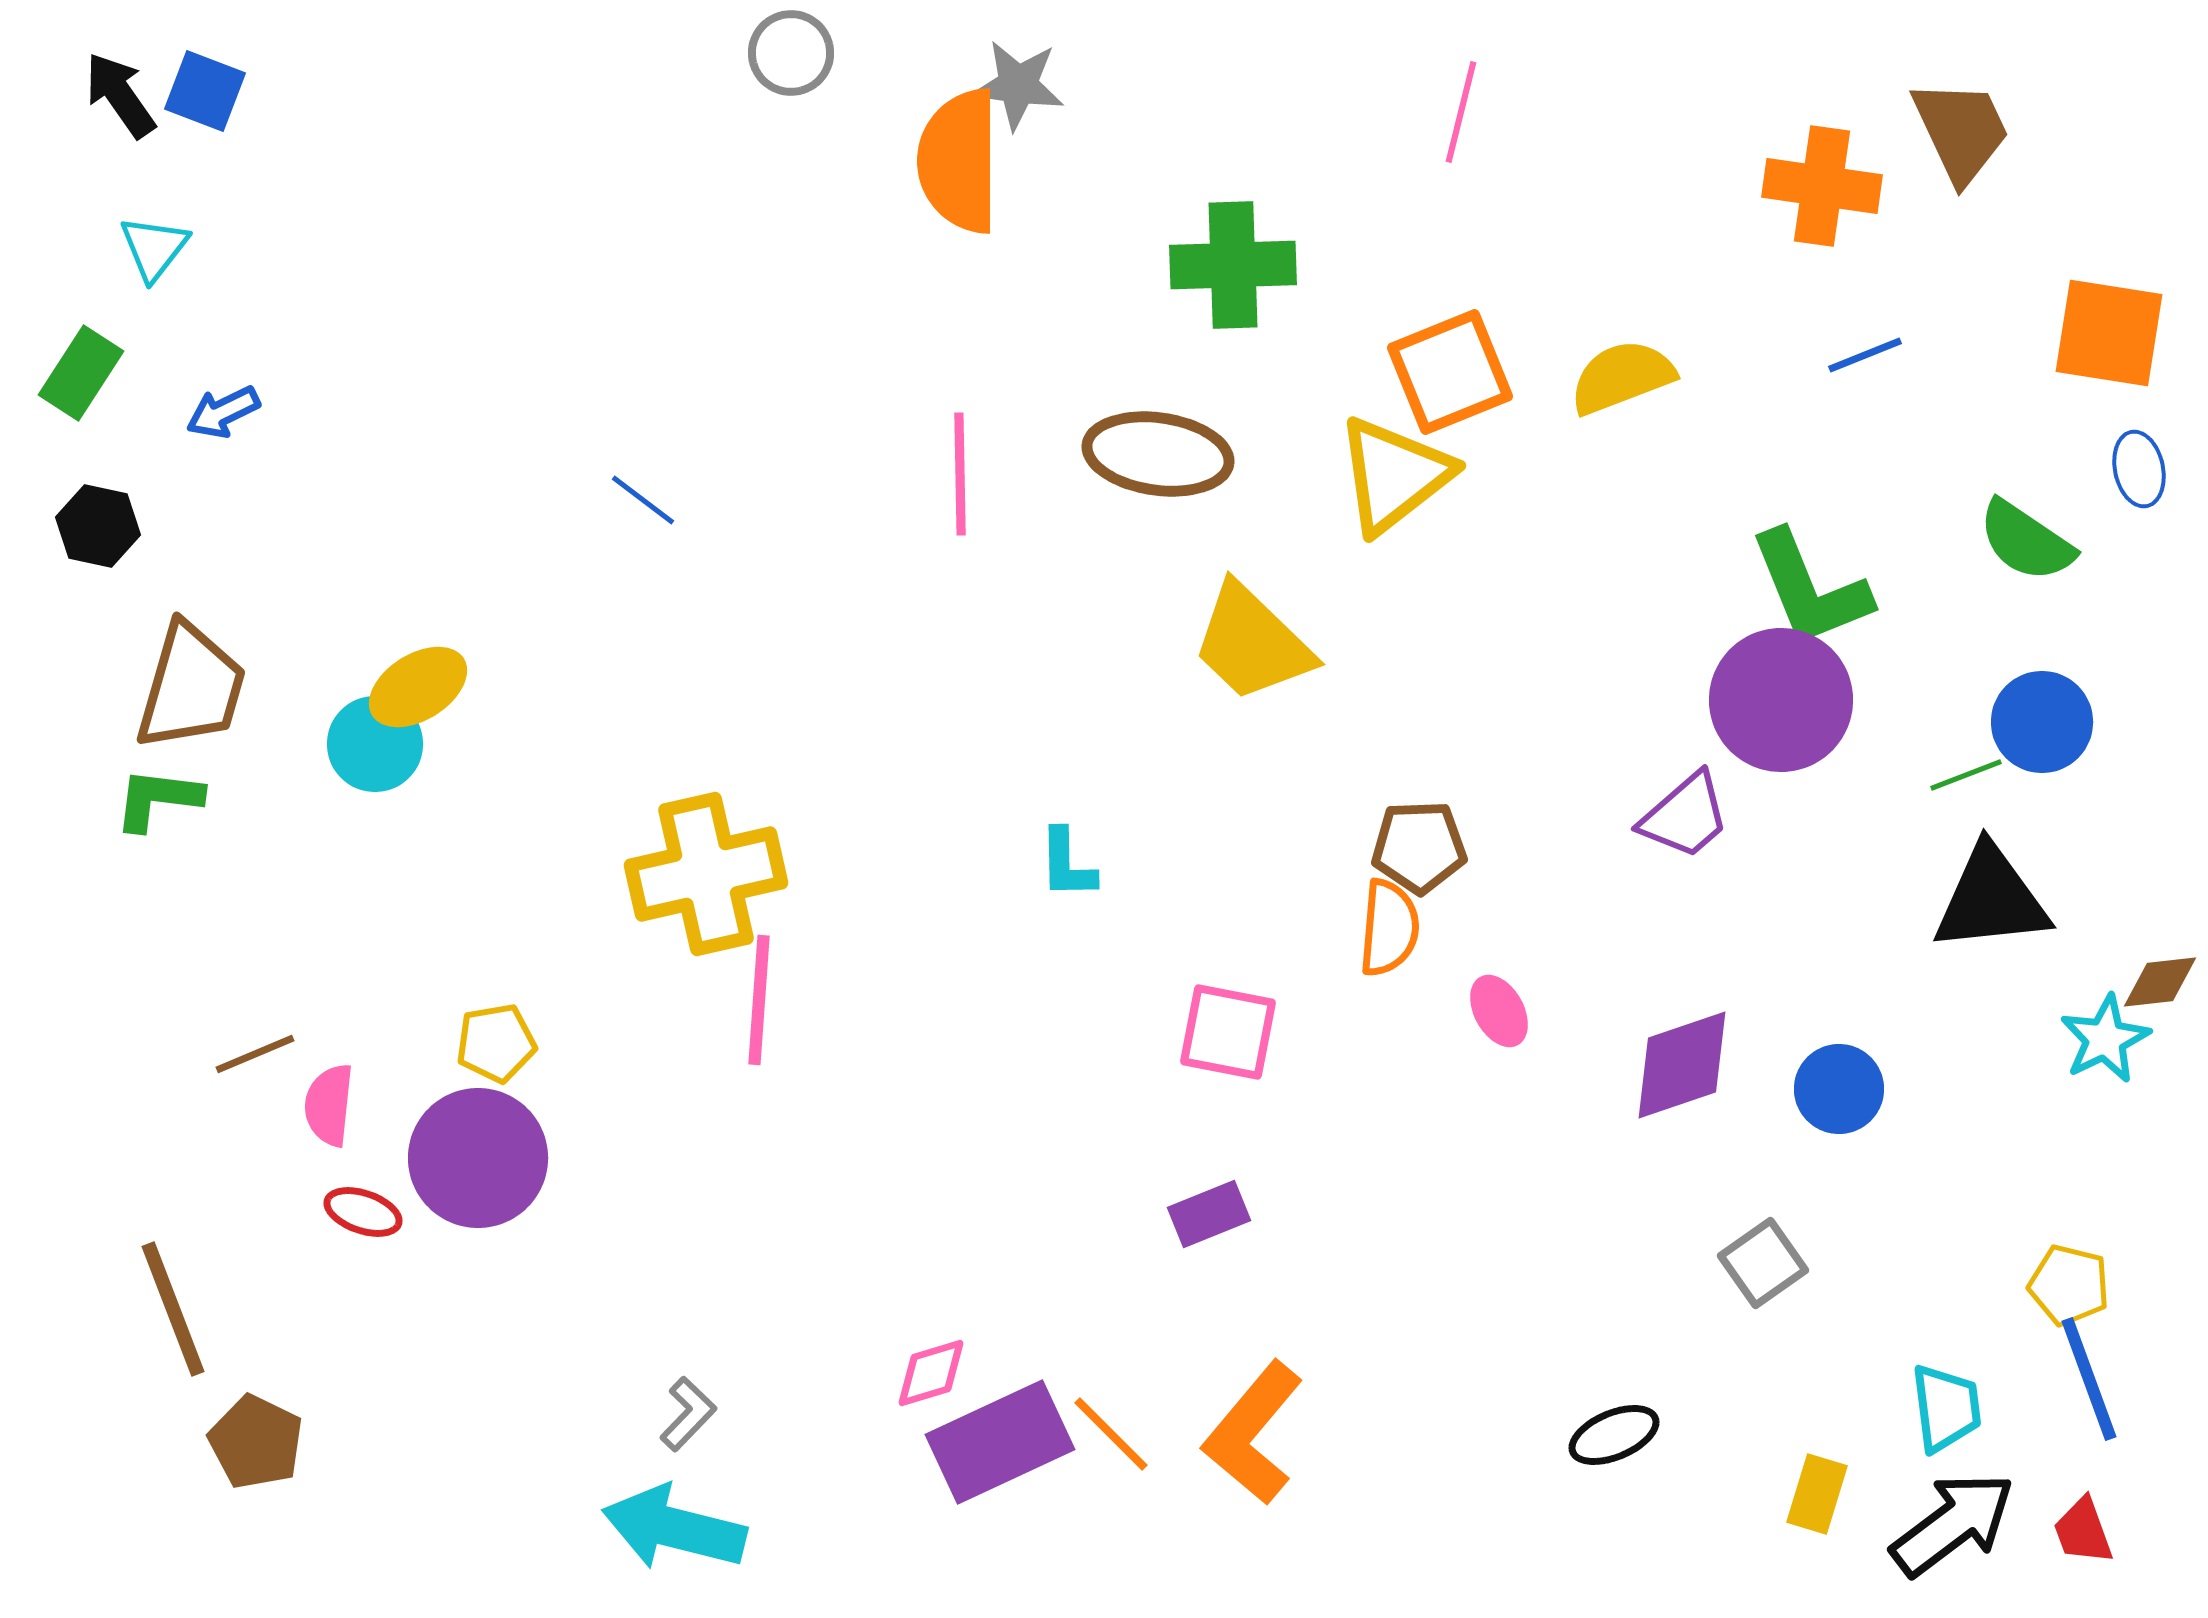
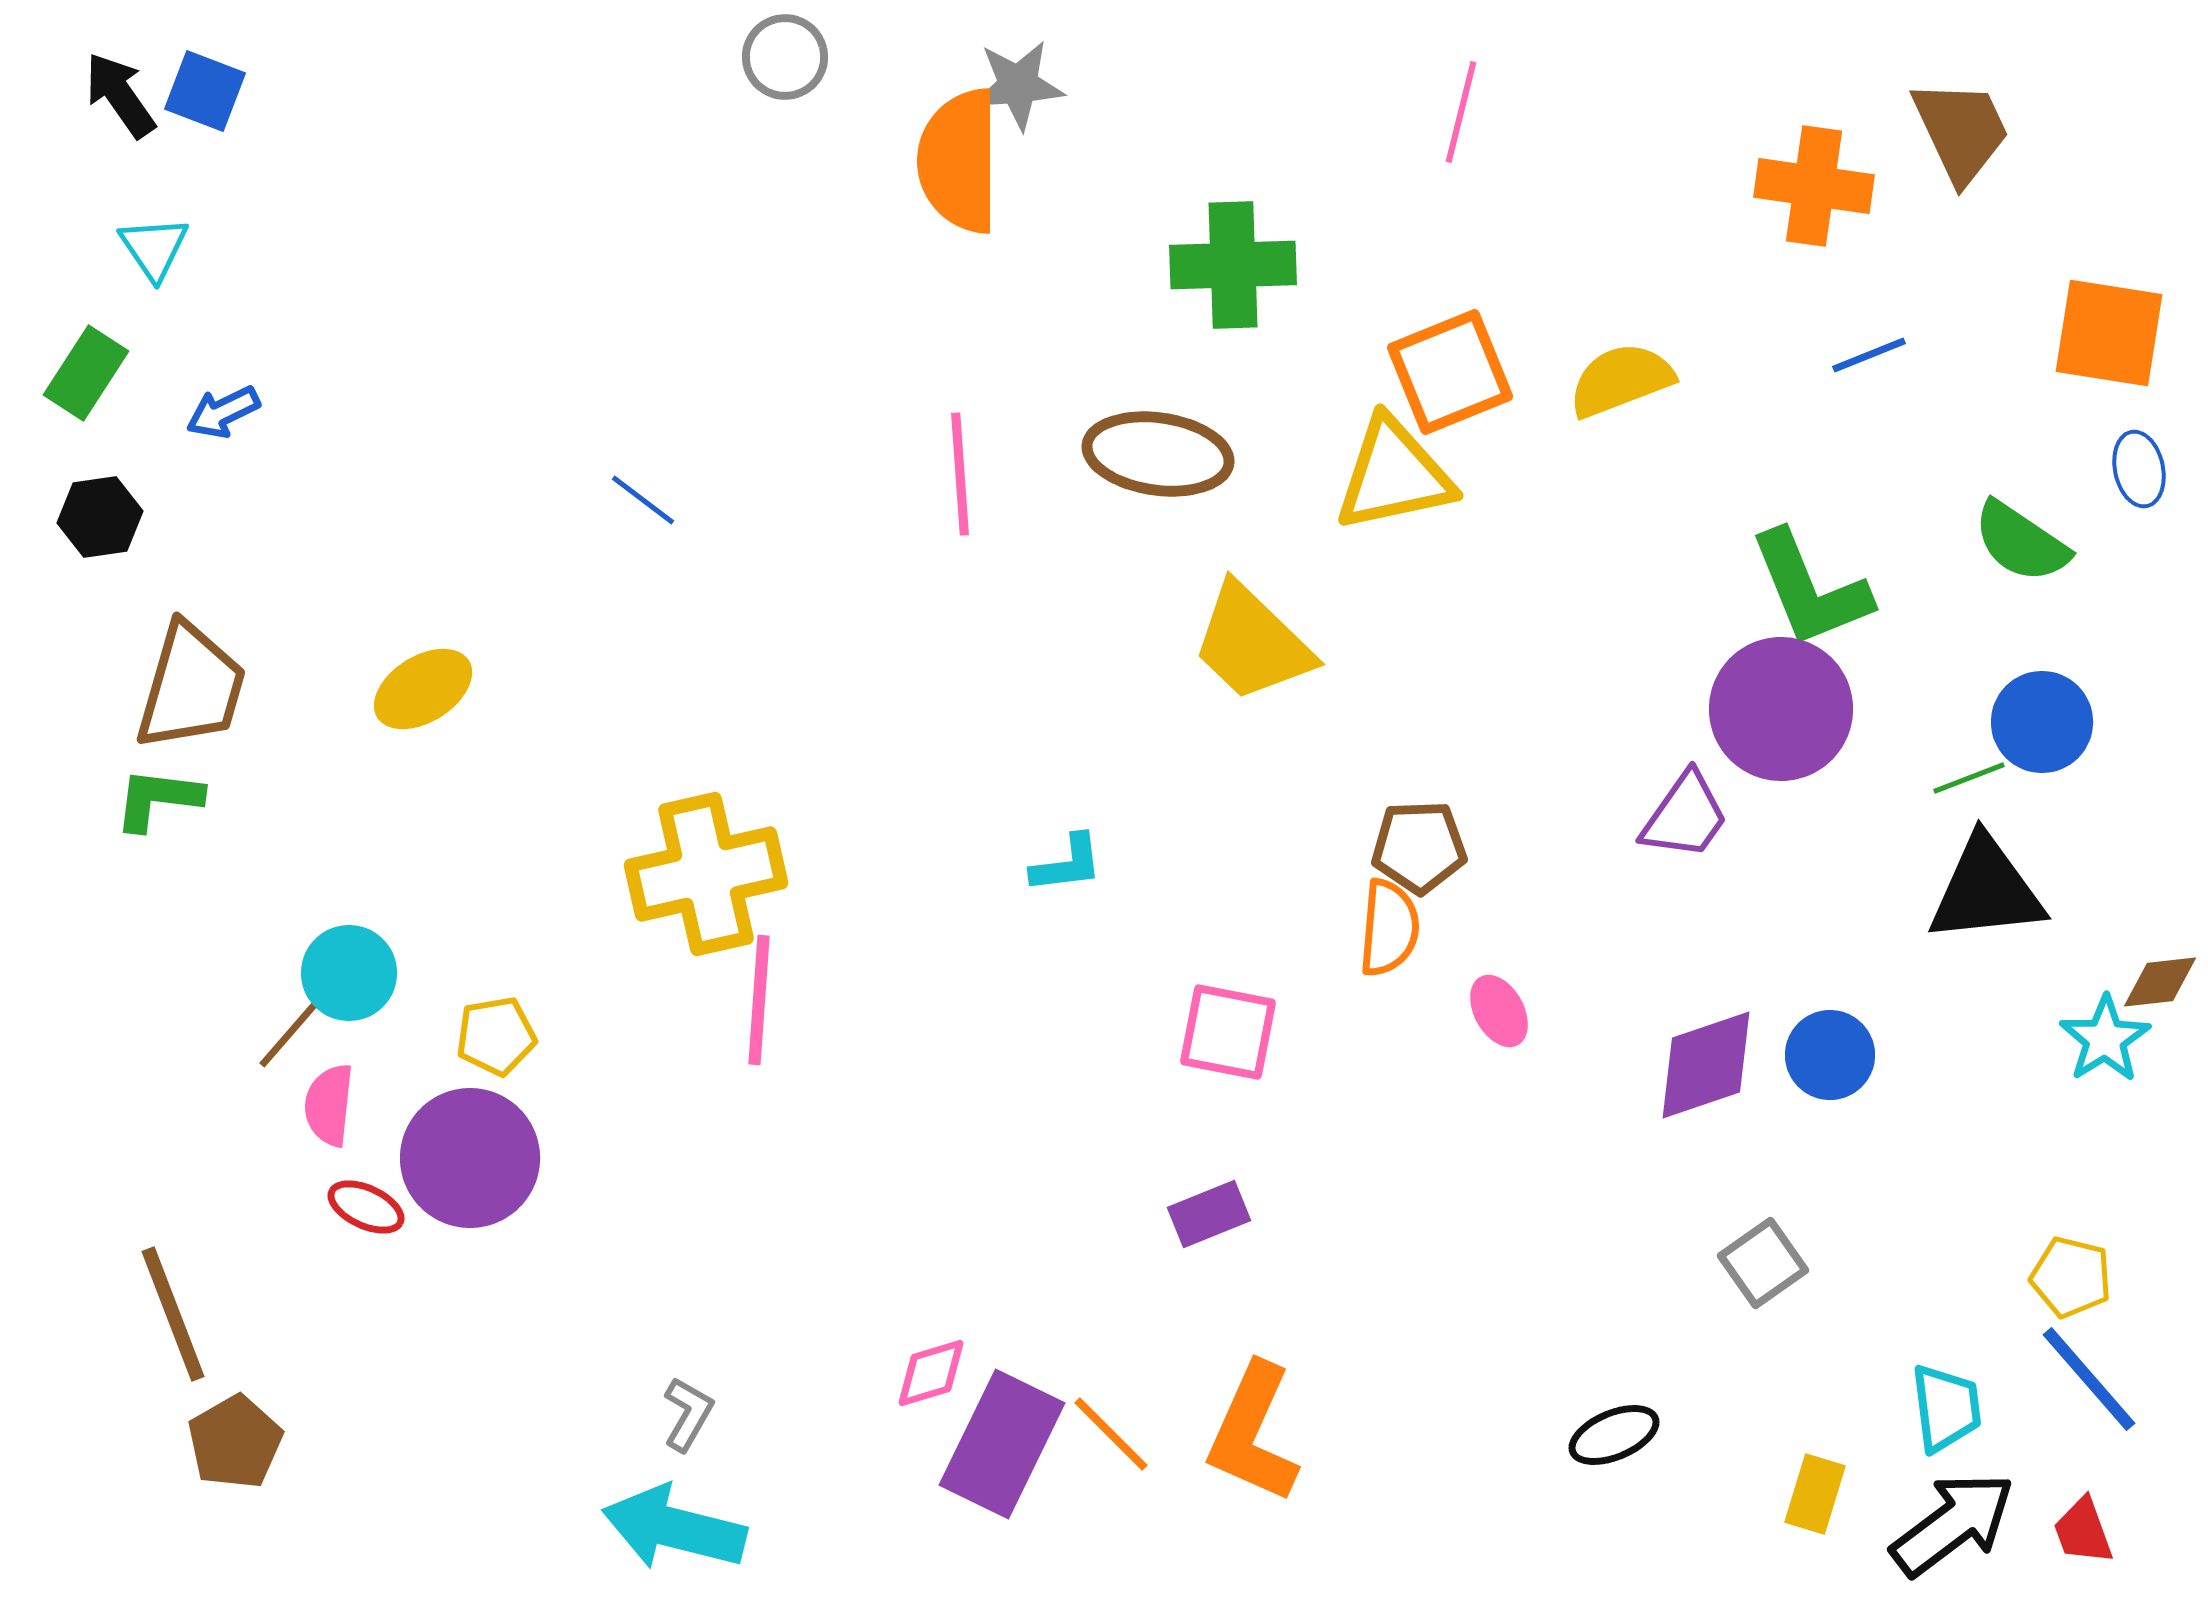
gray circle at (791, 53): moved 6 px left, 4 px down
gray star at (1018, 85): rotated 12 degrees counterclockwise
orange cross at (1822, 186): moved 8 px left
cyan triangle at (154, 248): rotated 12 degrees counterclockwise
blue line at (1865, 355): moved 4 px right
green rectangle at (81, 373): moved 5 px right
yellow semicircle at (1622, 377): moved 1 px left, 3 px down
pink line at (960, 474): rotated 3 degrees counterclockwise
yellow triangle at (1394, 475): rotated 26 degrees clockwise
black hexagon at (98, 526): moved 2 px right, 9 px up; rotated 20 degrees counterclockwise
green semicircle at (2026, 541): moved 5 px left, 1 px down
yellow ellipse at (418, 687): moved 5 px right, 2 px down
purple circle at (1781, 700): moved 9 px down
cyan circle at (375, 744): moved 26 px left, 229 px down
green line at (1966, 775): moved 3 px right, 3 px down
purple trapezoid at (1685, 816): rotated 14 degrees counterclockwise
cyan L-shape at (1067, 864): rotated 96 degrees counterclockwise
black triangle at (1991, 899): moved 5 px left, 9 px up
cyan star at (2105, 1039): rotated 6 degrees counterclockwise
yellow pentagon at (496, 1043): moved 7 px up
brown line at (255, 1054): moved 34 px right, 20 px up; rotated 26 degrees counterclockwise
purple diamond at (1682, 1065): moved 24 px right
blue circle at (1839, 1089): moved 9 px left, 34 px up
purple circle at (478, 1158): moved 8 px left
red ellipse at (363, 1212): moved 3 px right, 5 px up; rotated 6 degrees clockwise
yellow pentagon at (2069, 1285): moved 2 px right, 8 px up
brown line at (173, 1309): moved 5 px down
blue line at (2089, 1379): rotated 21 degrees counterclockwise
gray L-shape at (688, 1414): rotated 14 degrees counterclockwise
orange L-shape at (1253, 1433): rotated 16 degrees counterclockwise
brown pentagon at (256, 1442): moved 21 px left; rotated 16 degrees clockwise
purple rectangle at (1000, 1442): moved 2 px right, 2 px down; rotated 39 degrees counterclockwise
yellow rectangle at (1817, 1494): moved 2 px left
